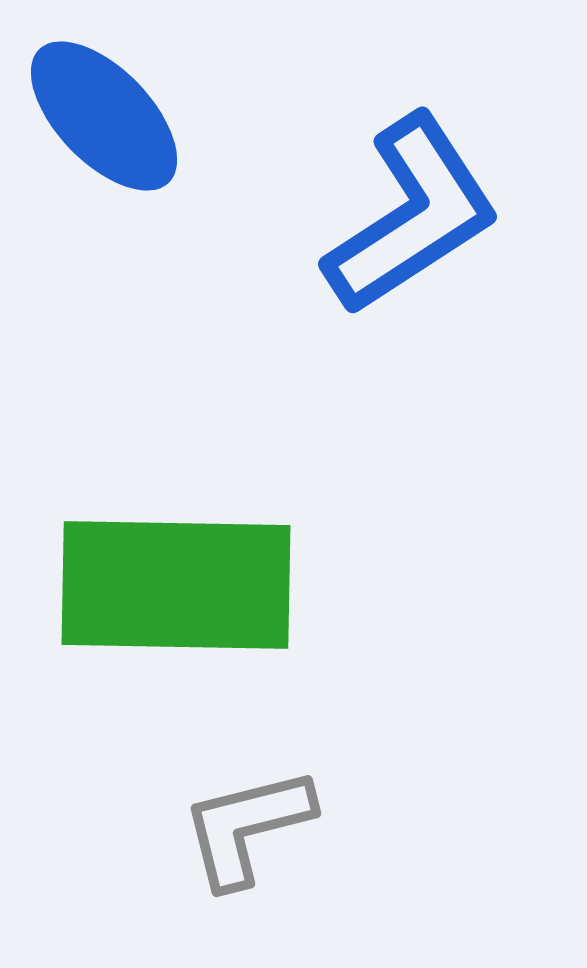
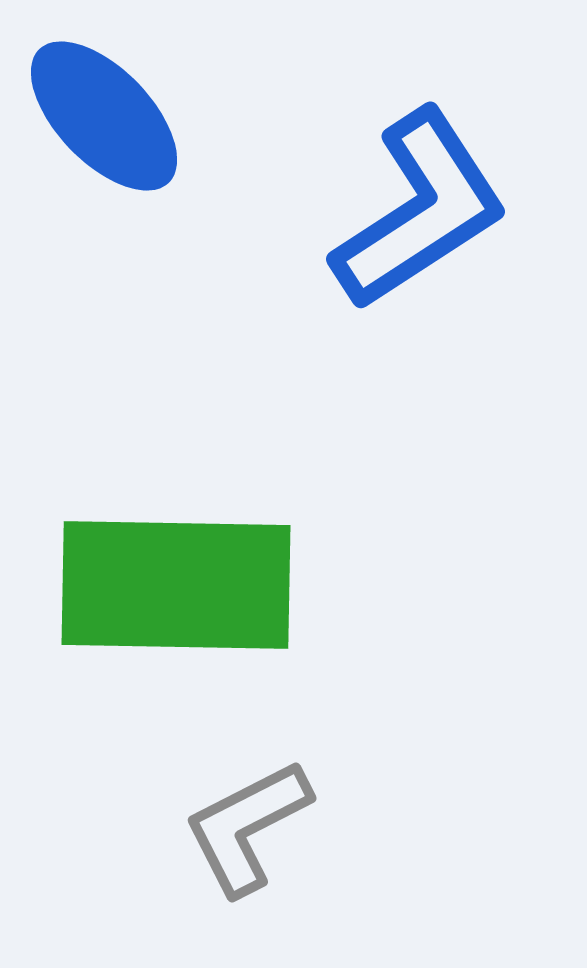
blue L-shape: moved 8 px right, 5 px up
gray L-shape: rotated 13 degrees counterclockwise
